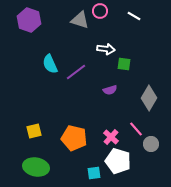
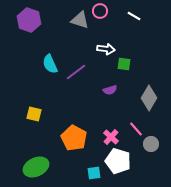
yellow square: moved 17 px up; rotated 28 degrees clockwise
orange pentagon: rotated 15 degrees clockwise
green ellipse: rotated 35 degrees counterclockwise
